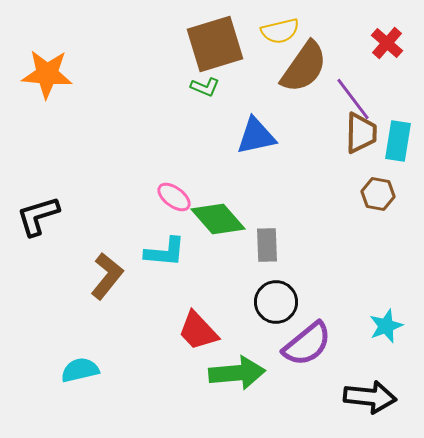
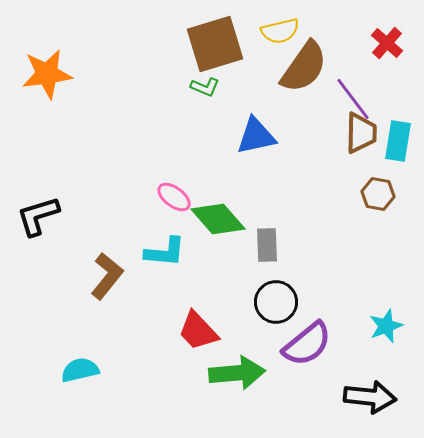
orange star: rotated 12 degrees counterclockwise
